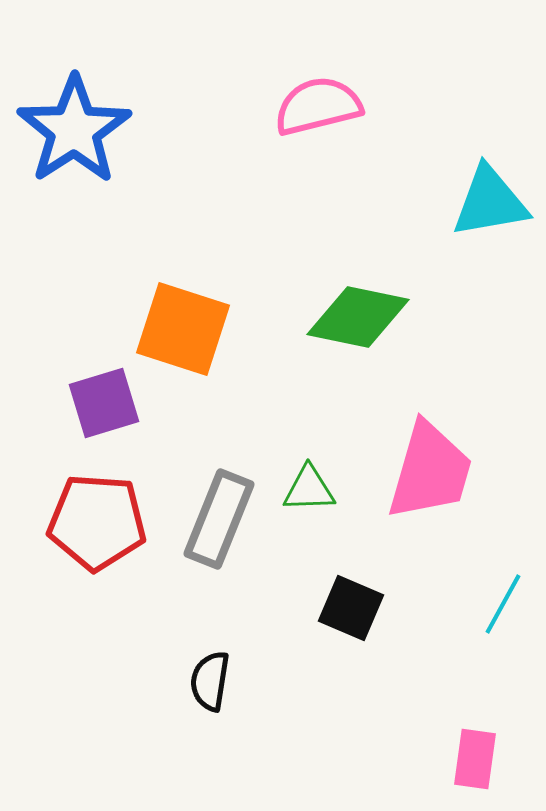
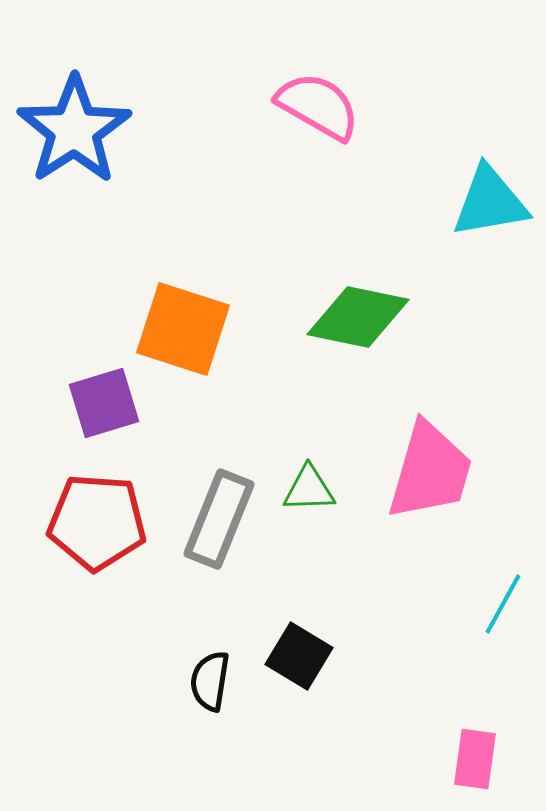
pink semicircle: rotated 44 degrees clockwise
black square: moved 52 px left, 48 px down; rotated 8 degrees clockwise
